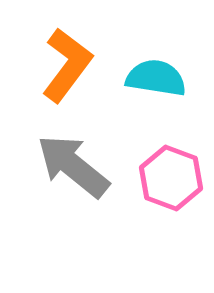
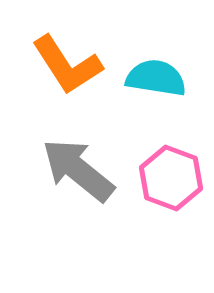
orange L-shape: rotated 110 degrees clockwise
gray arrow: moved 5 px right, 4 px down
